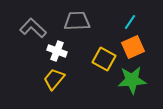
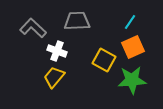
yellow square: moved 1 px down
yellow trapezoid: moved 2 px up
